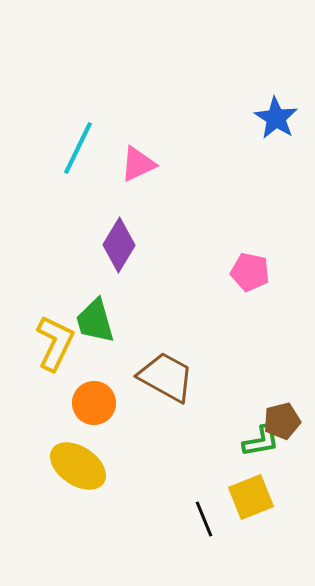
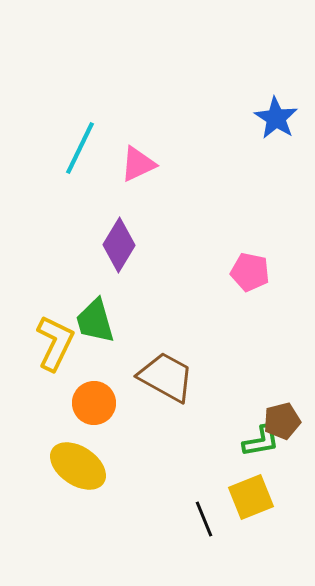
cyan line: moved 2 px right
